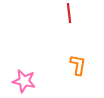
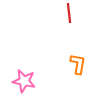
orange L-shape: moved 1 px up
